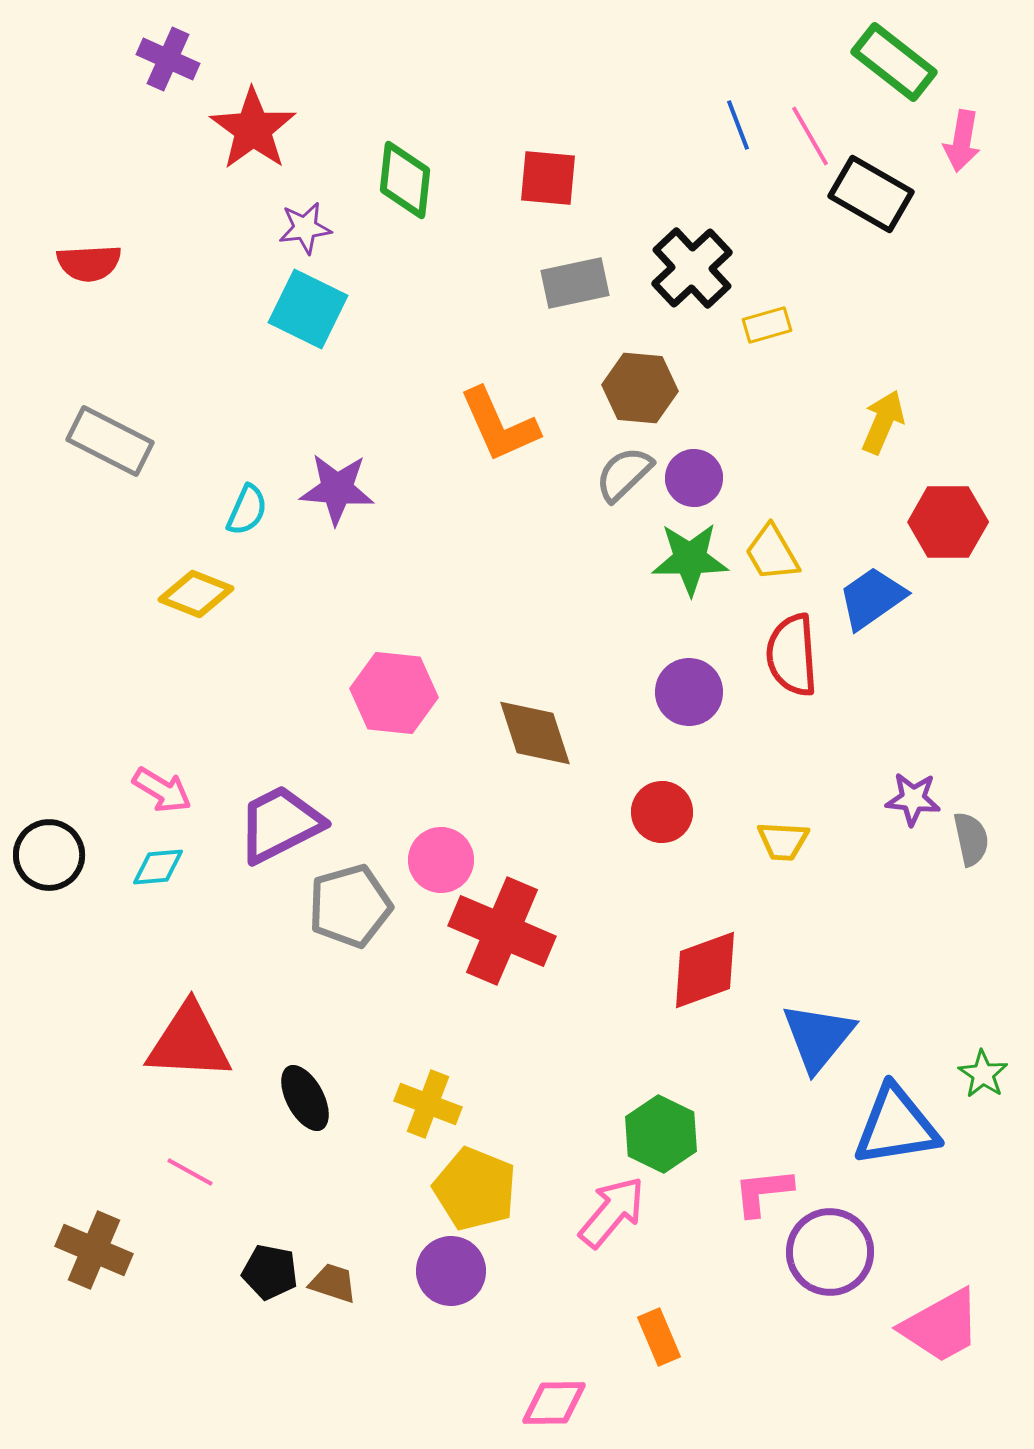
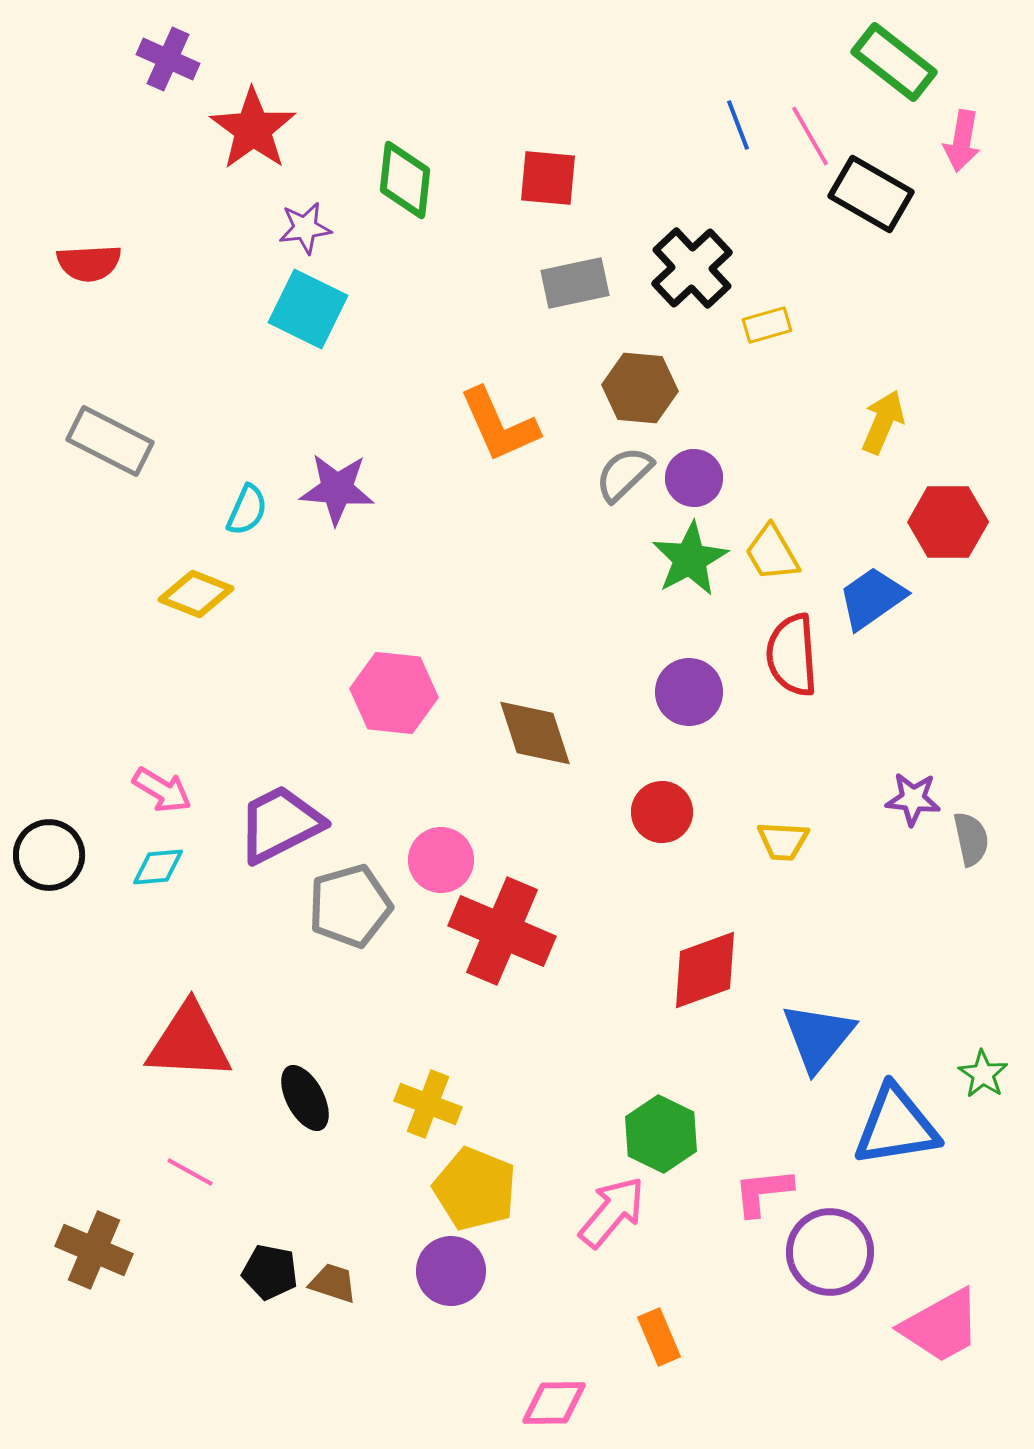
green star at (690, 559): rotated 28 degrees counterclockwise
